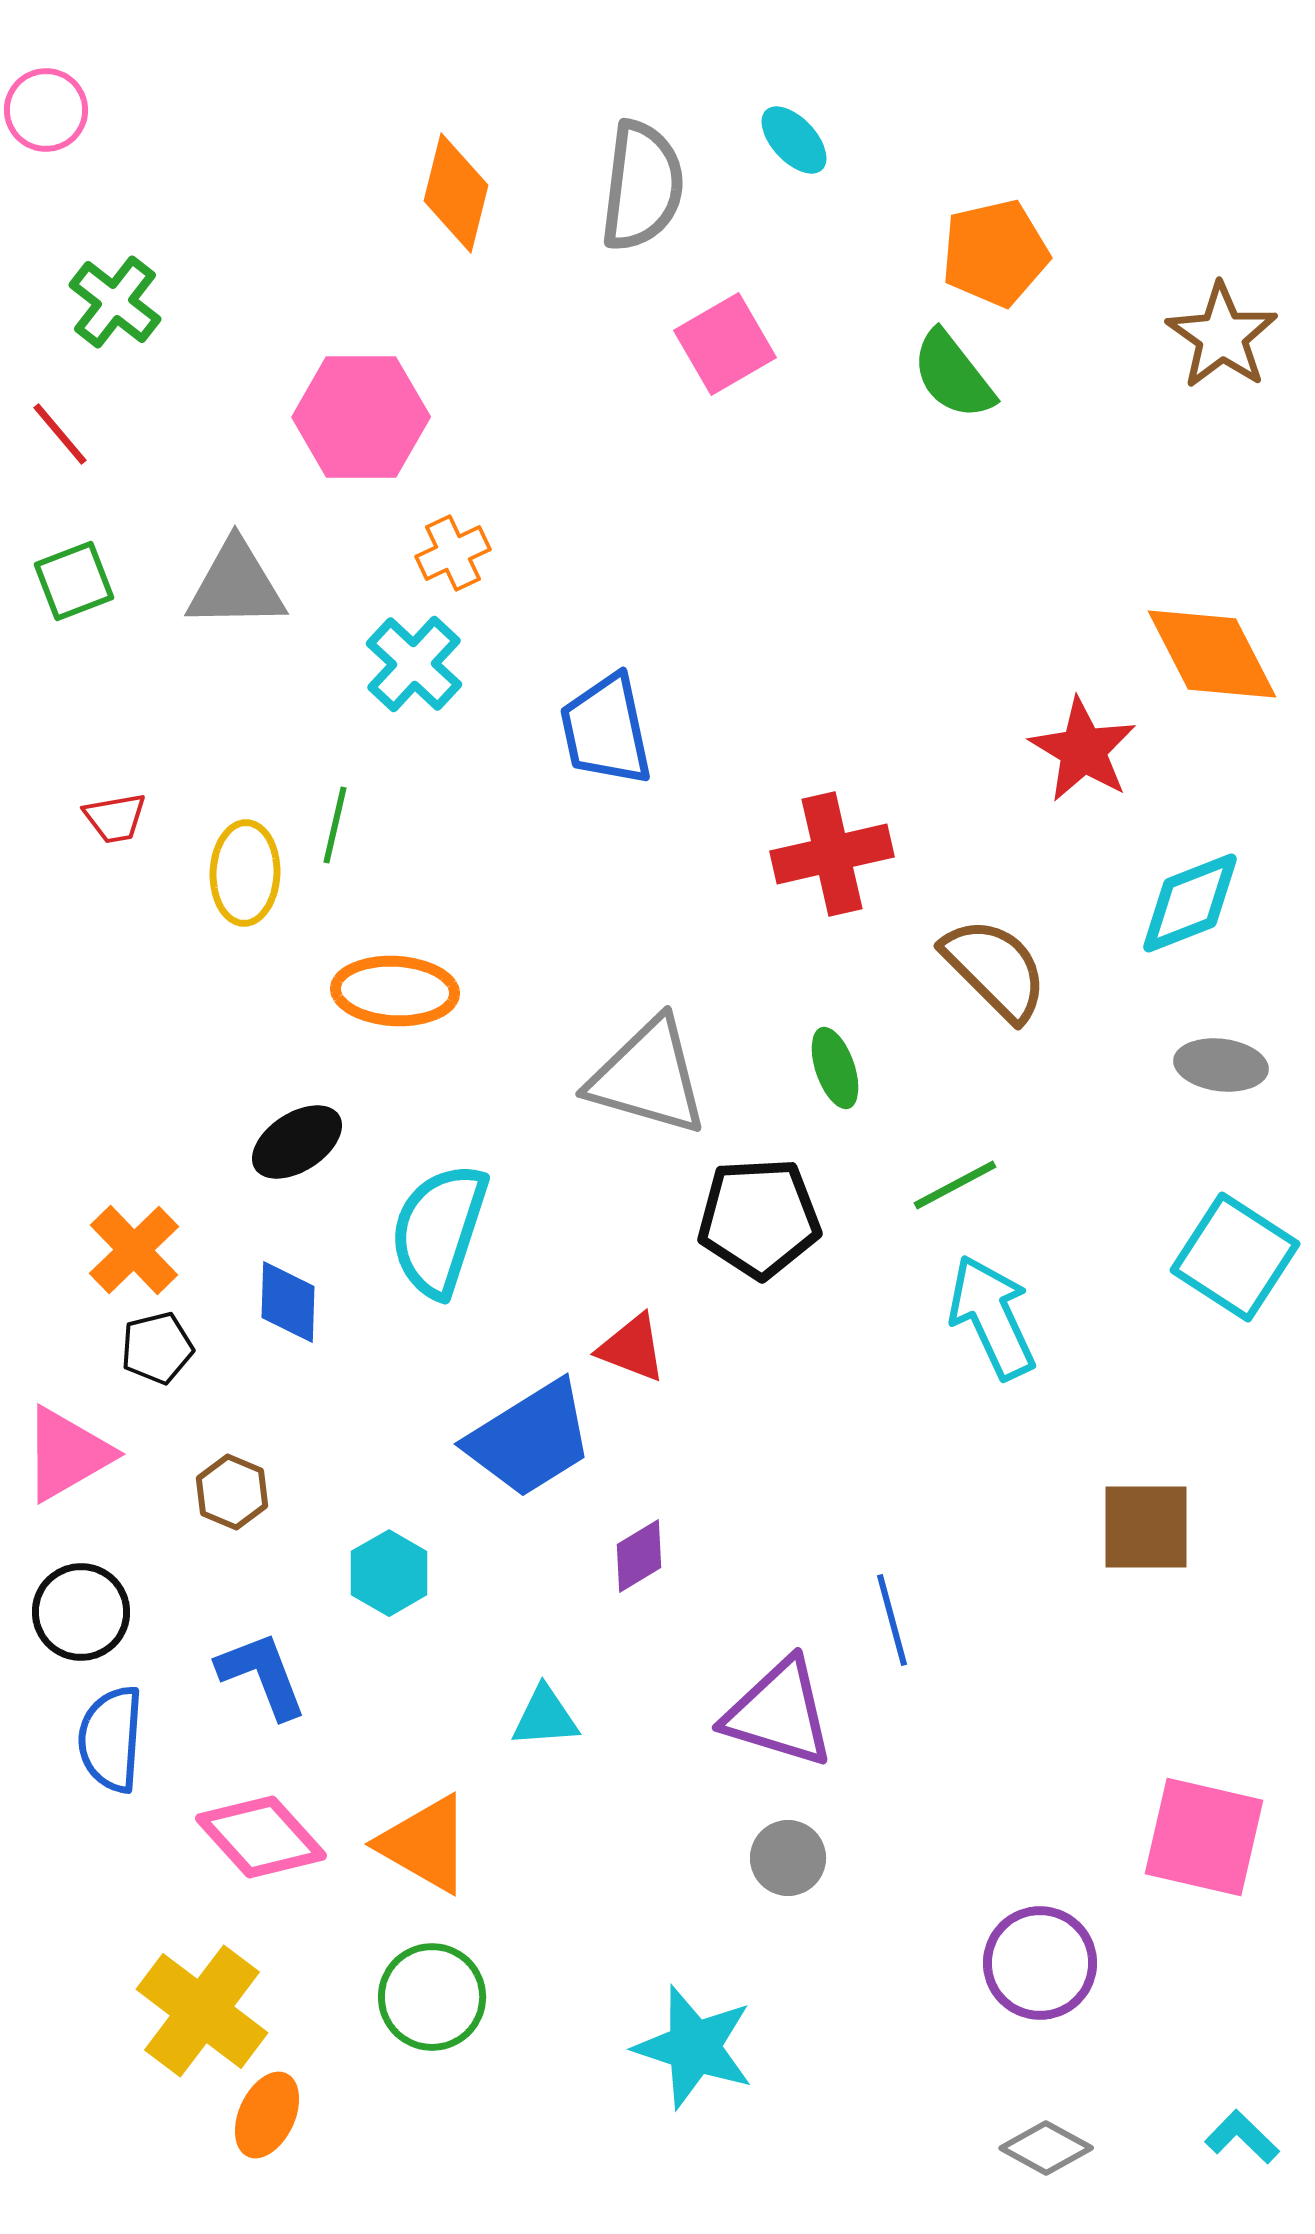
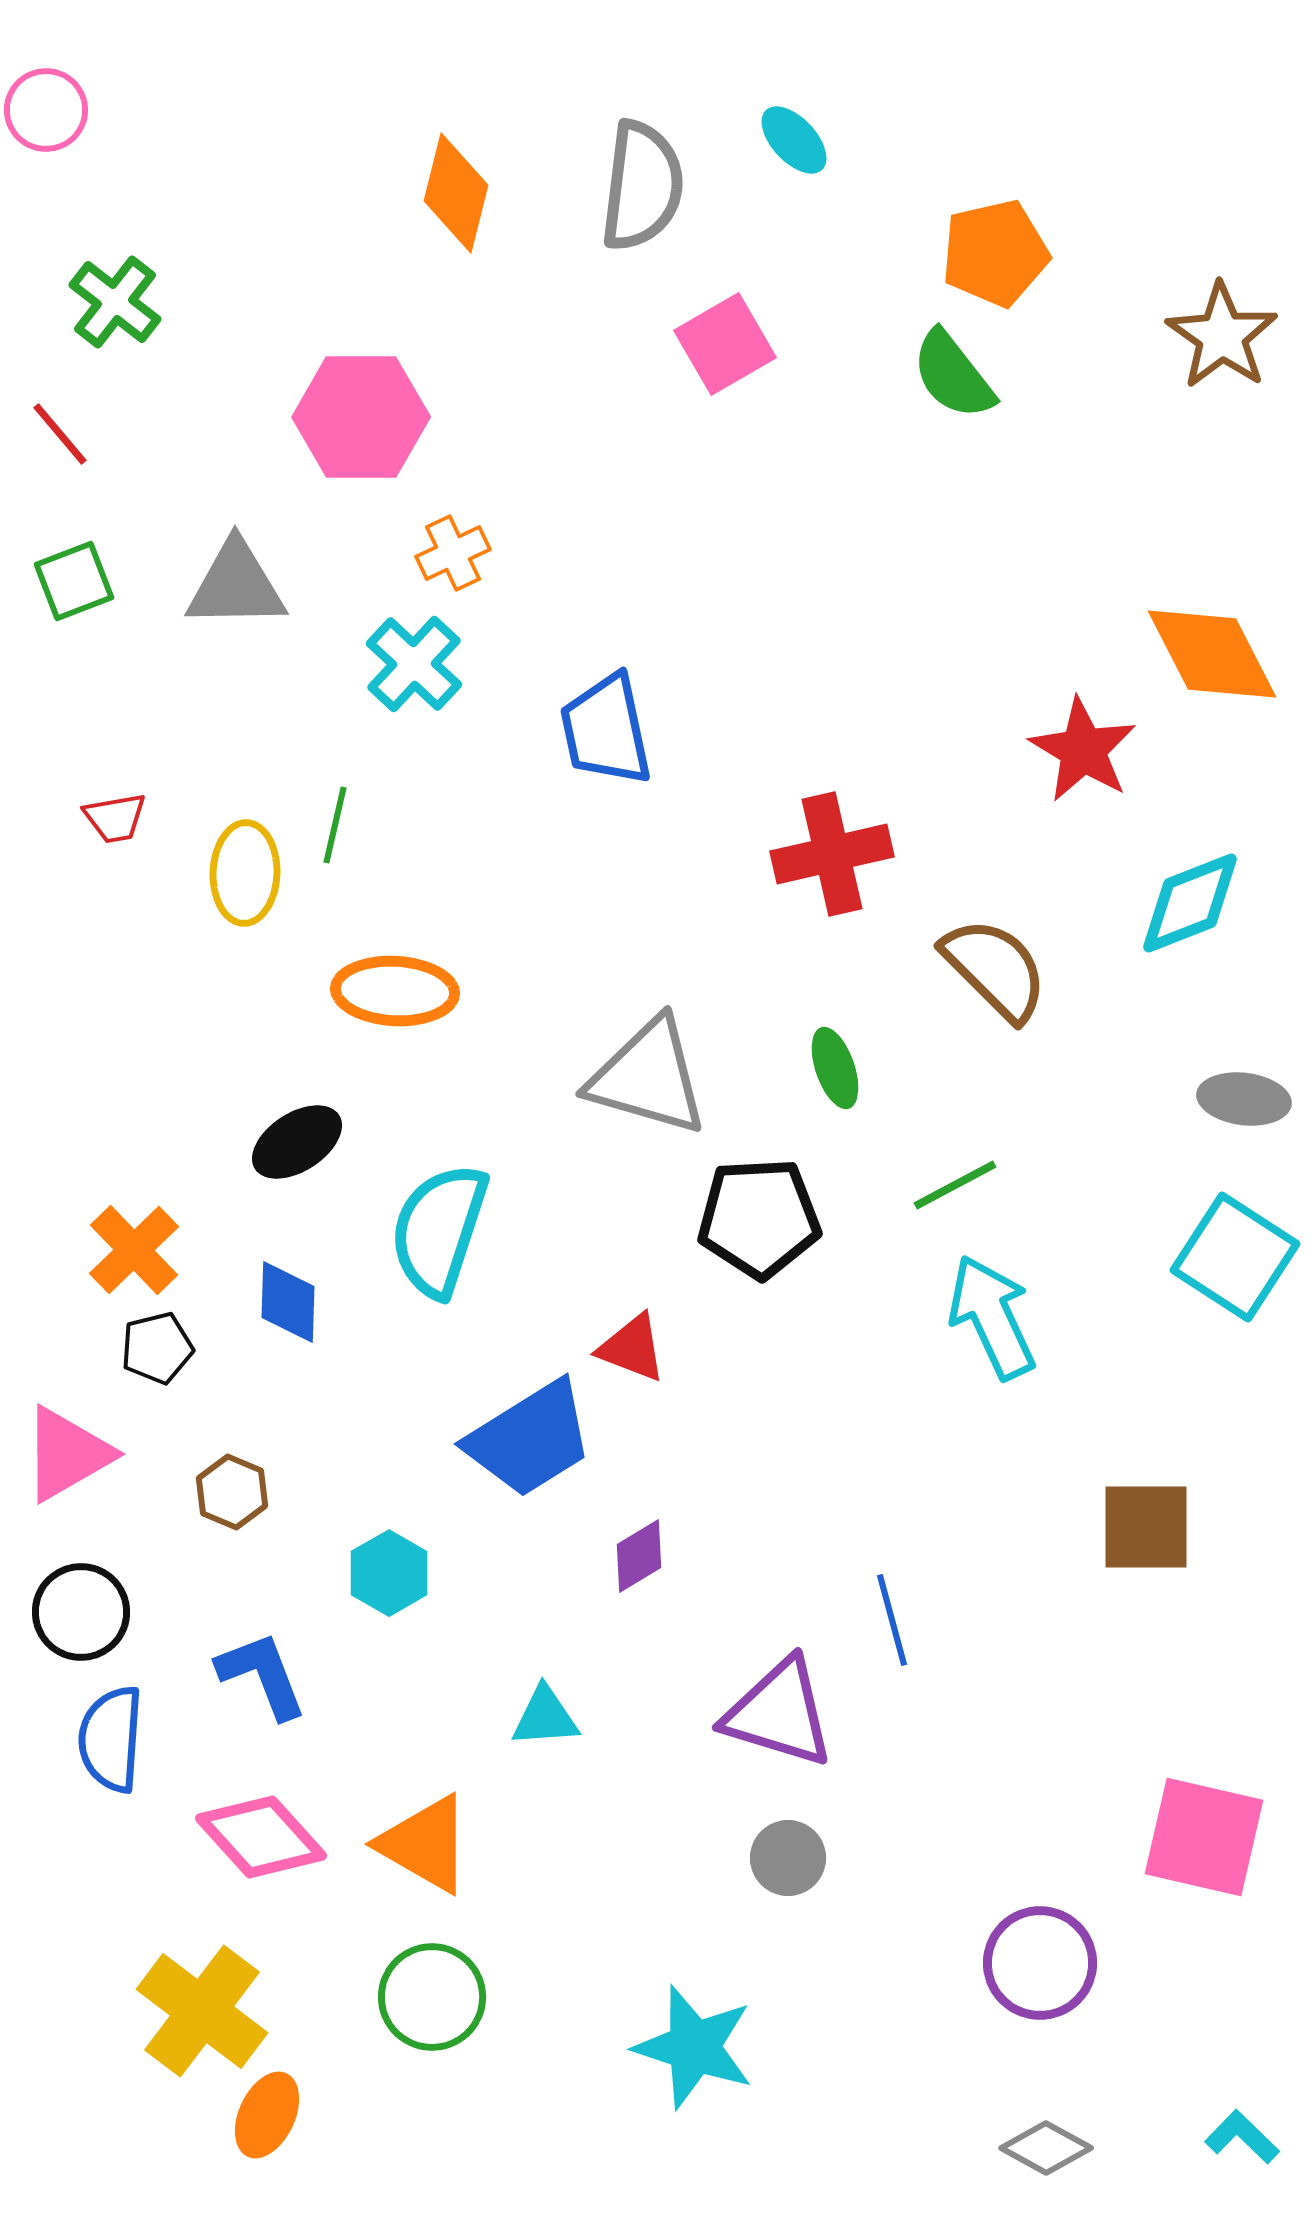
gray ellipse at (1221, 1065): moved 23 px right, 34 px down
